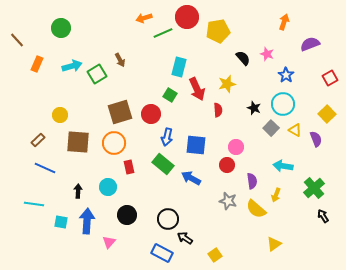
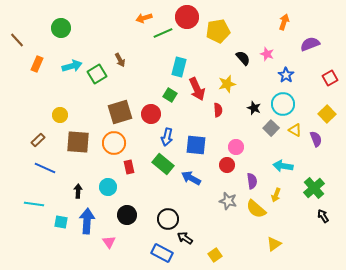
pink triangle at (109, 242): rotated 16 degrees counterclockwise
